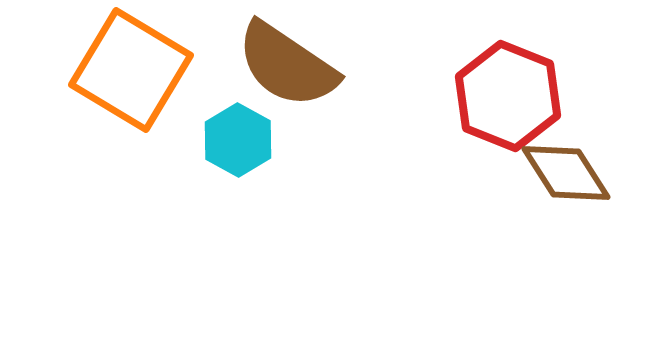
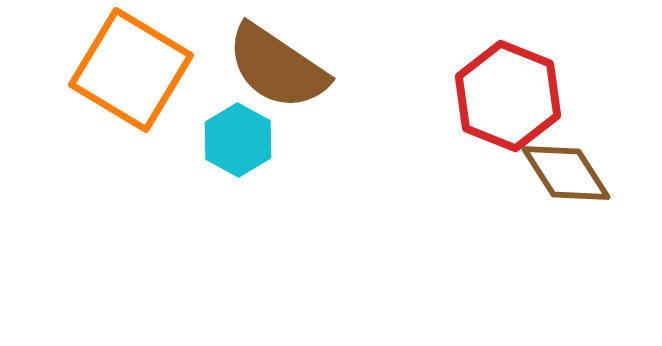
brown semicircle: moved 10 px left, 2 px down
